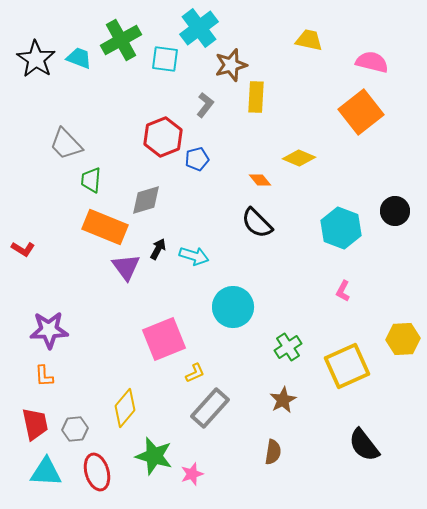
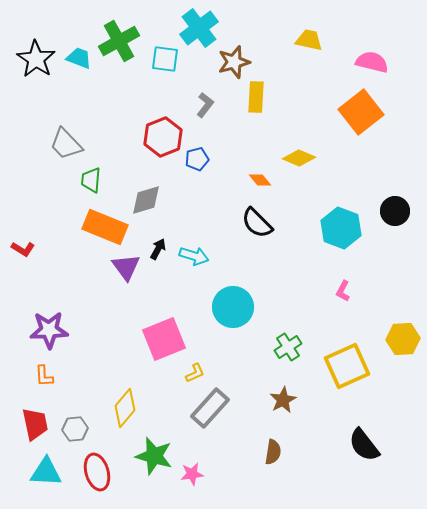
green cross at (121, 40): moved 2 px left, 1 px down
brown star at (231, 65): moved 3 px right, 3 px up
pink star at (192, 474): rotated 10 degrees clockwise
